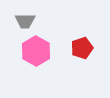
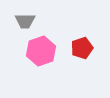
pink hexagon: moved 5 px right; rotated 12 degrees clockwise
